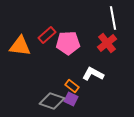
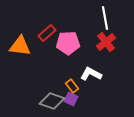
white line: moved 8 px left
red rectangle: moved 2 px up
red cross: moved 1 px left, 1 px up
white L-shape: moved 2 px left
orange rectangle: rotated 16 degrees clockwise
